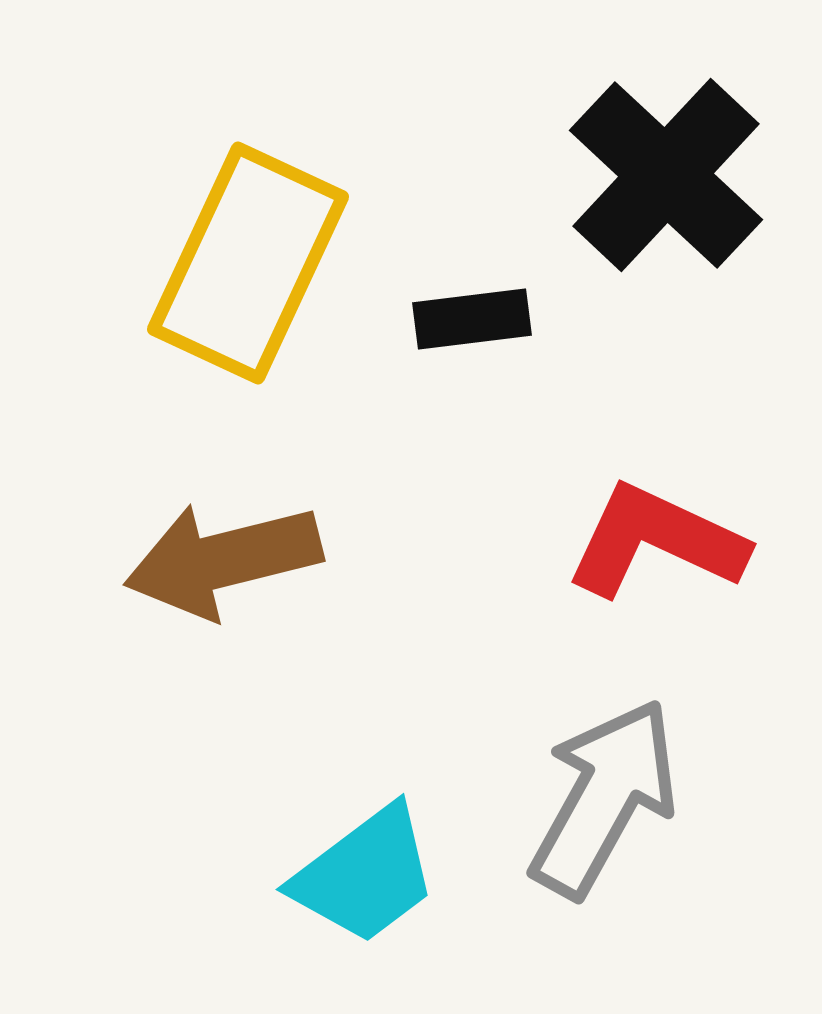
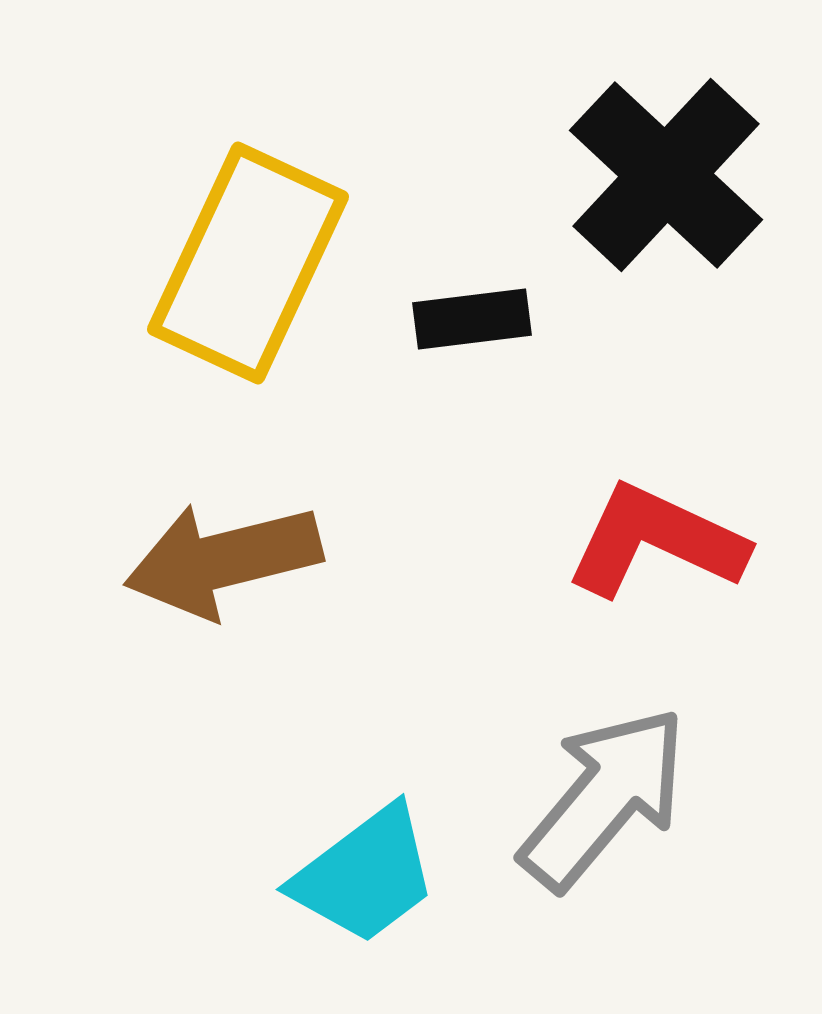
gray arrow: rotated 11 degrees clockwise
